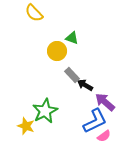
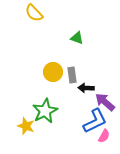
green triangle: moved 5 px right
yellow circle: moved 4 px left, 21 px down
gray rectangle: rotated 35 degrees clockwise
black arrow: moved 1 px right, 3 px down; rotated 28 degrees counterclockwise
pink semicircle: rotated 24 degrees counterclockwise
